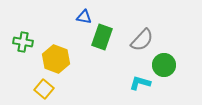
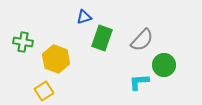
blue triangle: rotated 28 degrees counterclockwise
green rectangle: moved 1 px down
cyan L-shape: moved 1 px left, 1 px up; rotated 20 degrees counterclockwise
yellow square: moved 2 px down; rotated 18 degrees clockwise
